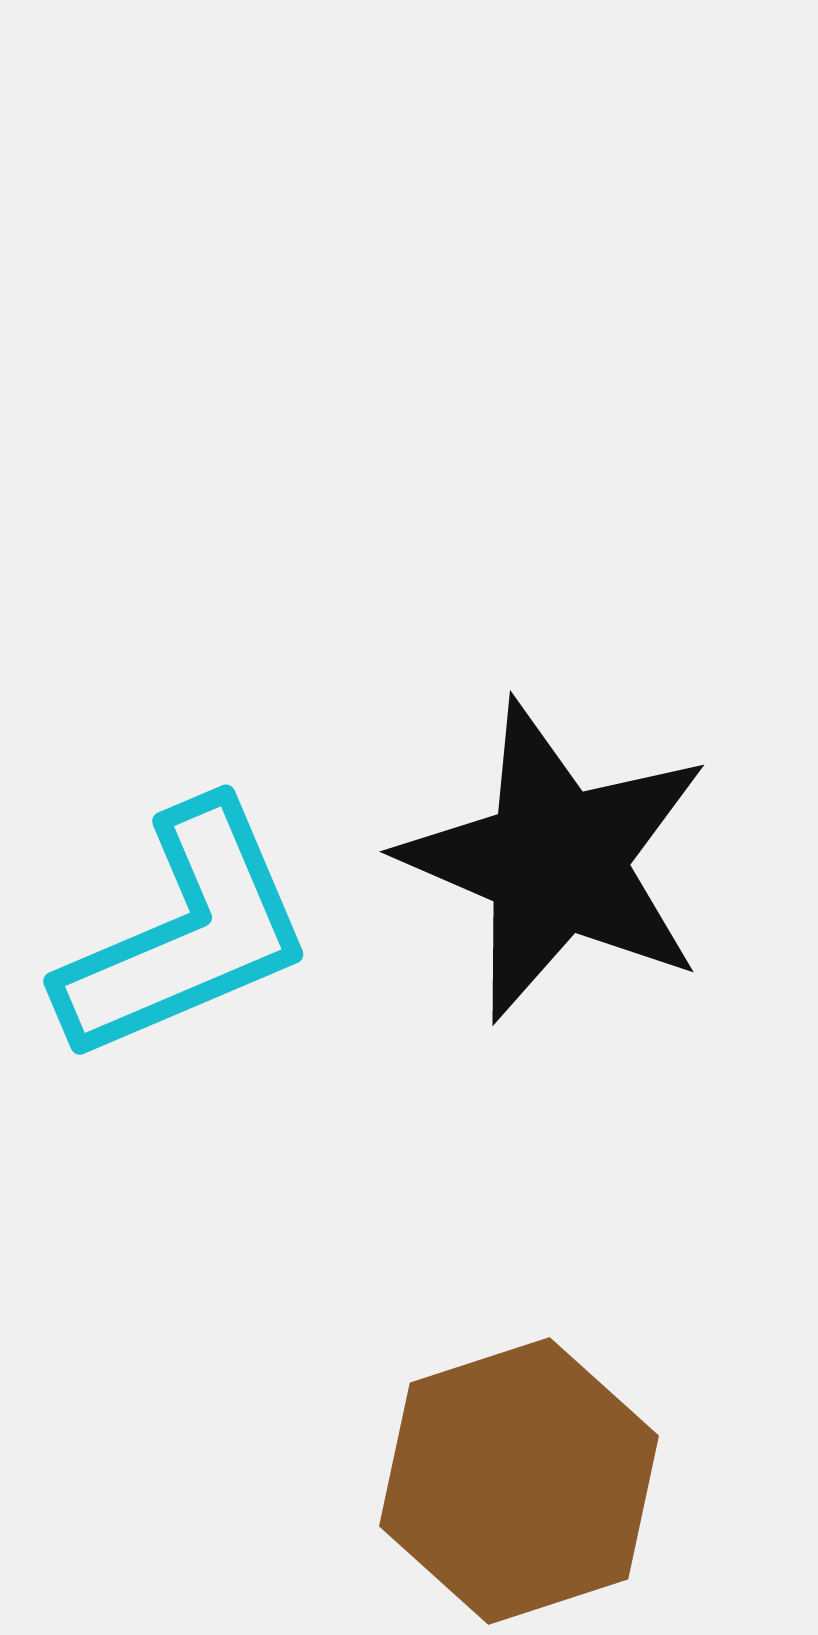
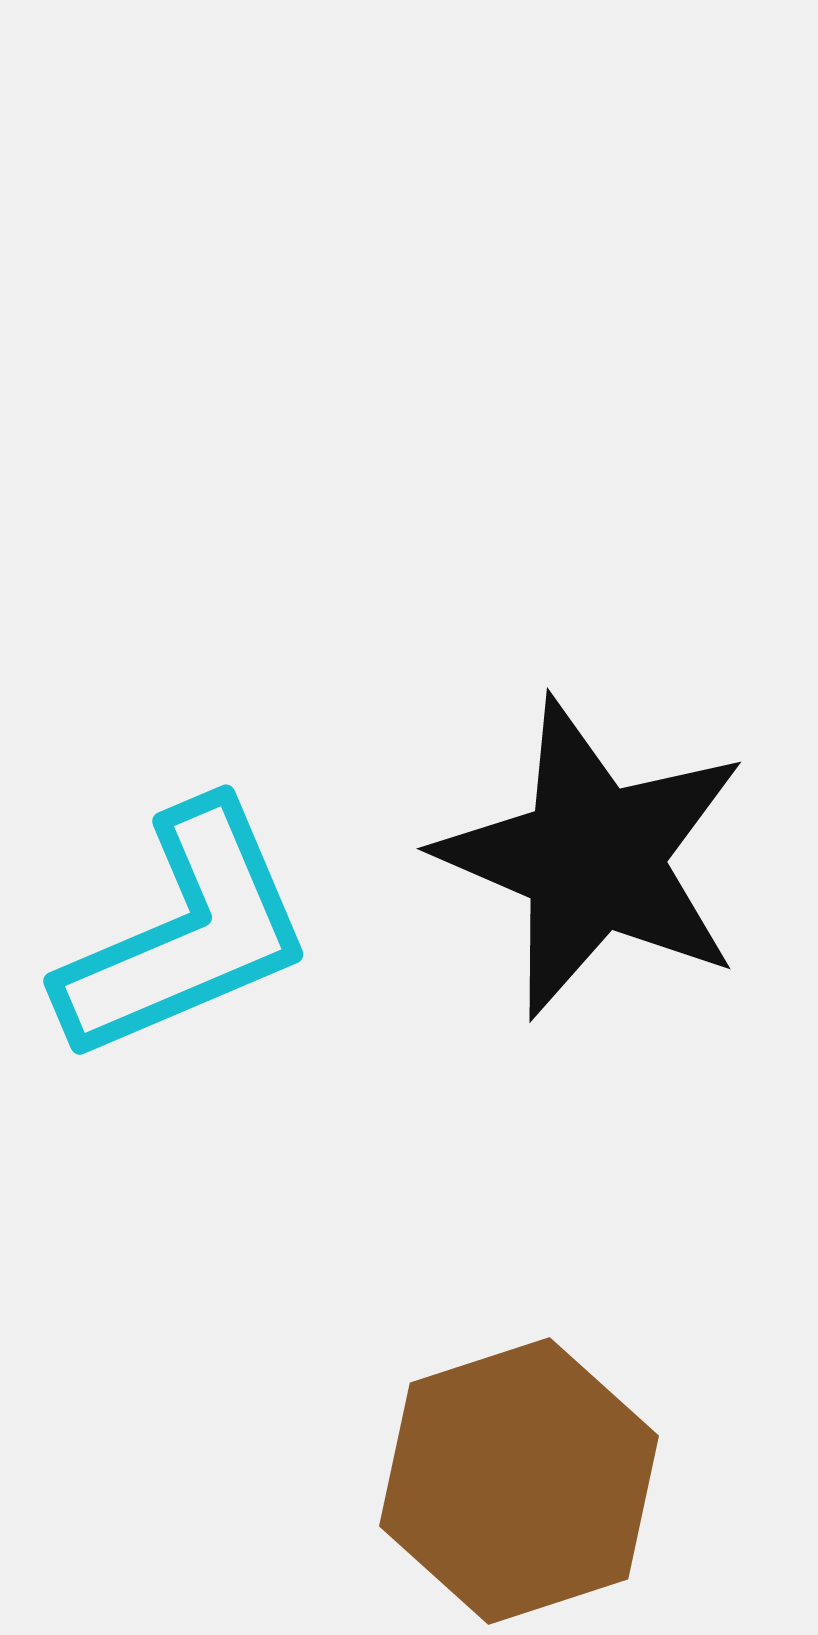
black star: moved 37 px right, 3 px up
